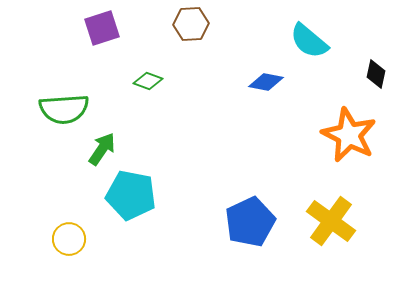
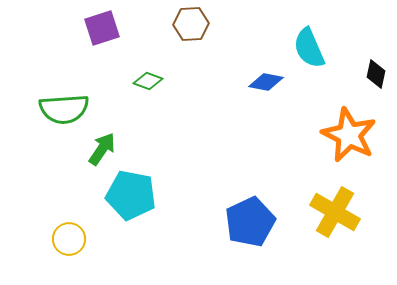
cyan semicircle: moved 7 px down; rotated 27 degrees clockwise
yellow cross: moved 4 px right, 9 px up; rotated 6 degrees counterclockwise
